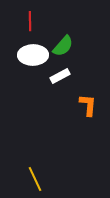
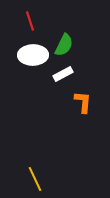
red line: rotated 18 degrees counterclockwise
green semicircle: moved 1 px right, 1 px up; rotated 15 degrees counterclockwise
white rectangle: moved 3 px right, 2 px up
orange L-shape: moved 5 px left, 3 px up
